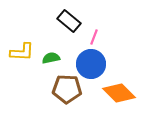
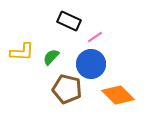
black rectangle: rotated 15 degrees counterclockwise
pink line: moved 1 px right; rotated 35 degrees clockwise
green semicircle: moved 1 px up; rotated 36 degrees counterclockwise
brown pentagon: rotated 12 degrees clockwise
orange diamond: moved 1 px left, 2 px down
